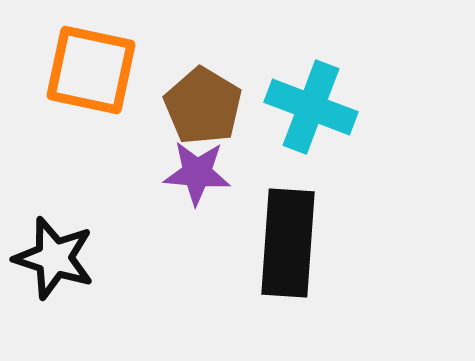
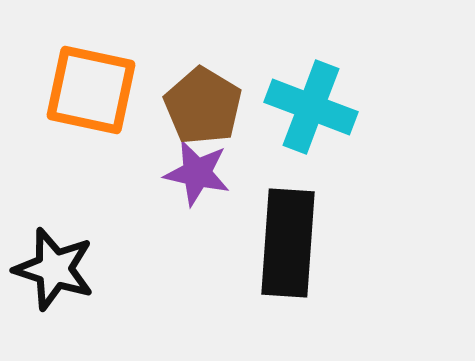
orange square: moved 20 px down
purple star: rotated 8 degrees clockwise
black star: moved 11 px down
